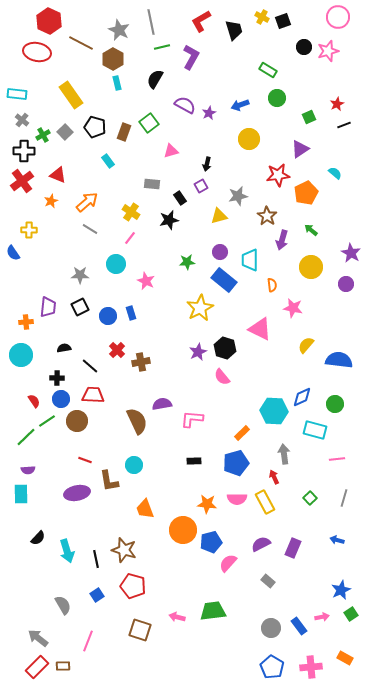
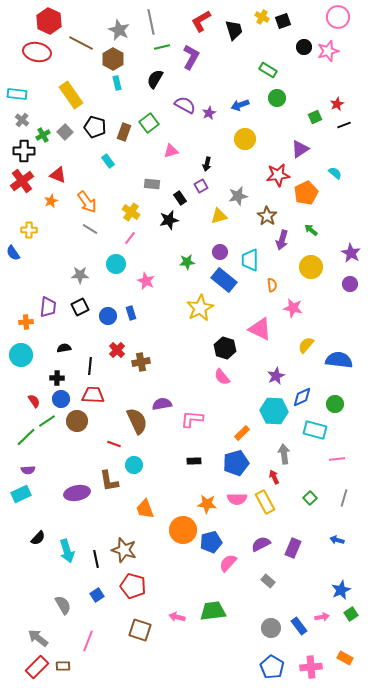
green square at (309, 117): moved 6 px right
yellow circle at (249, 139): moved 4 px left
orange arrow at (87, 202): rotated 95 degrees clockwise
purple circle at (346, 284): moved 4 px right
purple star at (198, 352): moved 78 px right, 24 px down
black line at (90, 366): rotated 54 degrees clockwise
red line at (85, 460): moved 29 px right, 16 px up
cyan rectangle at (21, 494): rotated 66 degrees clockwise
